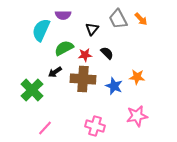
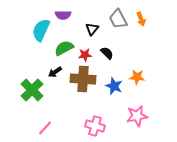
orange arrow: rotated 24 degrees clockwise
